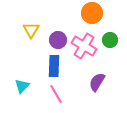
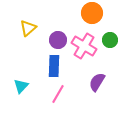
yellow triangle: moved 3 px left, 2 px up; rotated 18 degrees clockwise
cyan triangle: moved 1 px left
pink line: moved 2 px right; rotated 60 degrees clockwise
